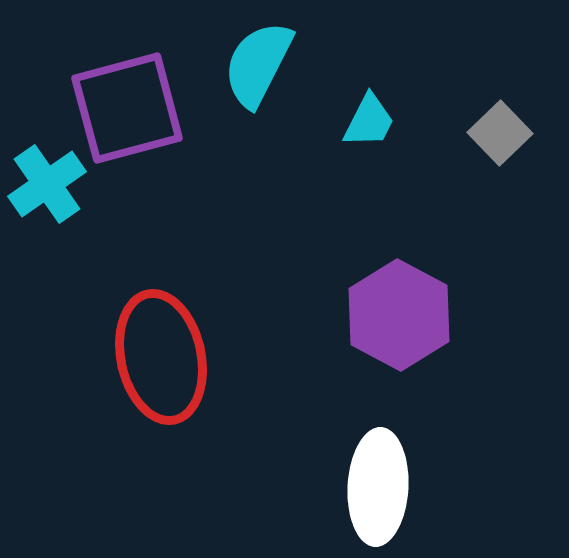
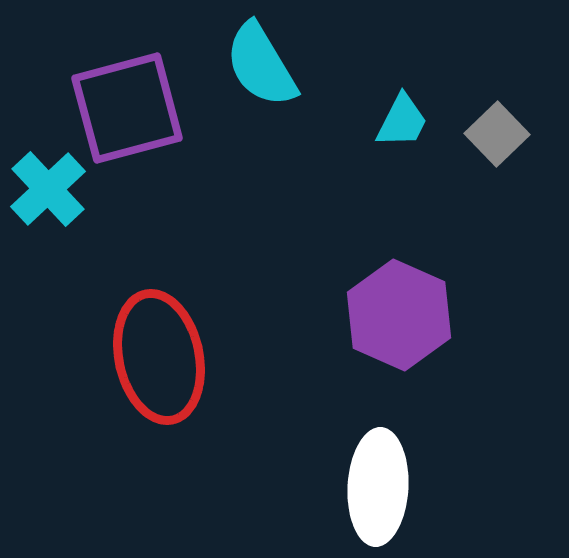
cyan semicircle: moved 3 px right, 1 px down; rotated 58 degrees counterclockwise
cyan trapezoid: moved 33 px right
gray square: moved 3 px left, 1 px down
cyan cross: moved 1 px right, 5 px down; rotated 8 degrees counterclockwise
purple hexagon: rotated 4 degrees counterclockwise
red ellipse: moved 2 px left
